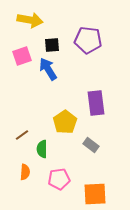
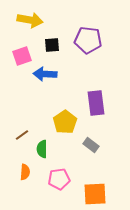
blue arrow: moved 3 px left, 5 px down; rotated 55 degrees counterclockwise
